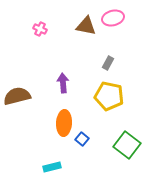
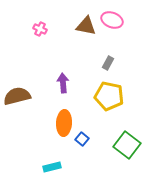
pink ellipse: moved 1 px left, 2 px down; rotated 35 degrees clockwise
